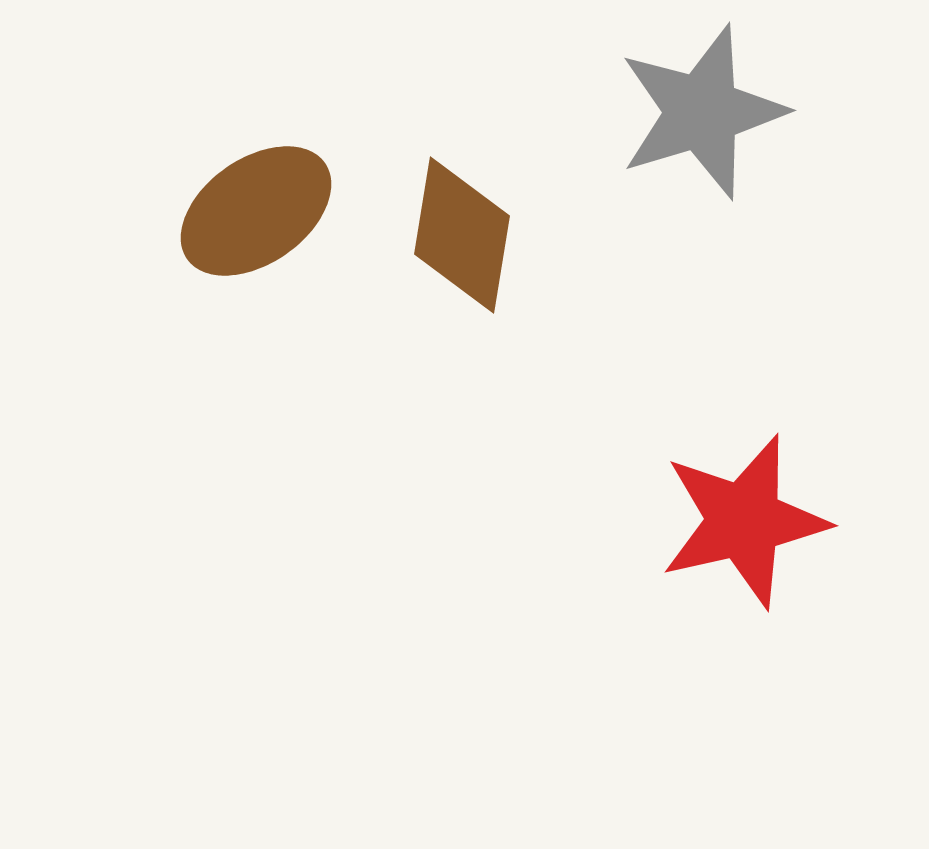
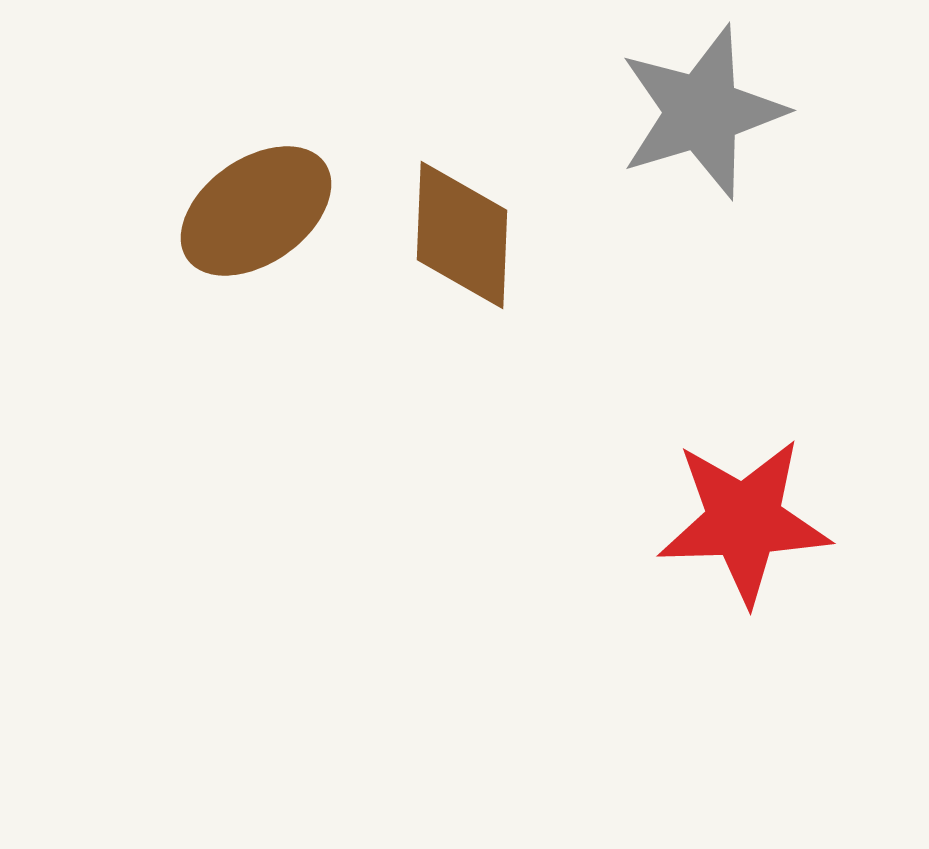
brown diamond: rotated 7 degrees counterclockwise
red star: rotated 11 degrees clockwise
